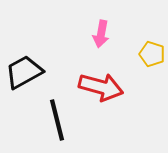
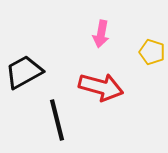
yellow pentagon: moved 2 px up
